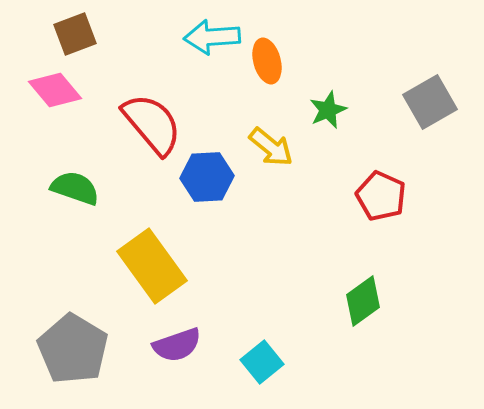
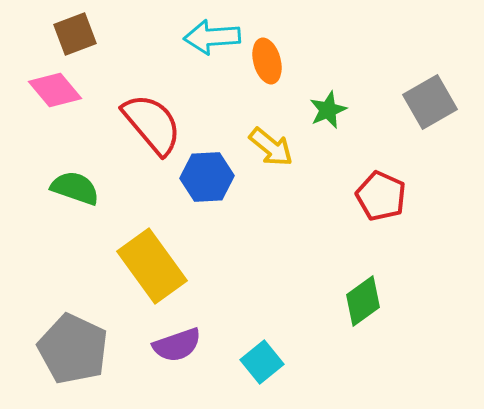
gray pentagon: rotated 6 degrees counterclockwise
